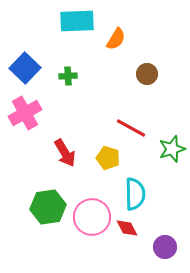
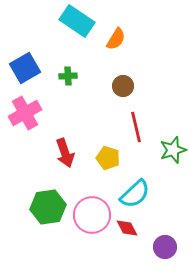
cyan rectangle: rotated 36 degrees clockwise
blue square: rotated 16 degrees clockwise
brown circle: moved 24 px left, 12 px down
red line: moved 5 px right, 1 px up; rotated 48 degrees clockwise
green star: moved 1 px right, 1 px down
red arrow: rotated 12 degrees clockwise
cyan semicircle: rotated 48 degrees clockwise
pink circle: moved 2 px up
